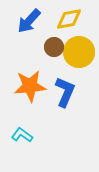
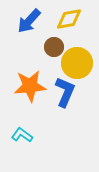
yellow circle: moved 2 px left, 11 px down
